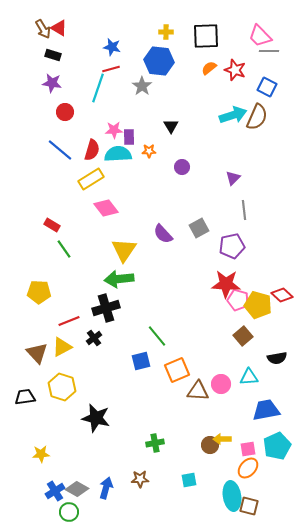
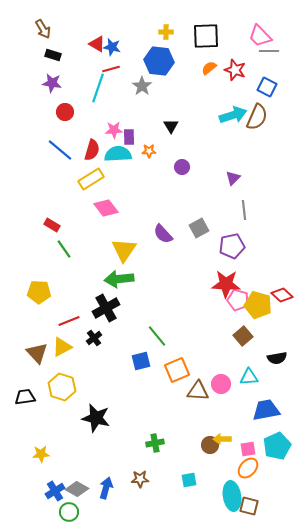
red triangle at (59, 28): moved 38 px right, 16 px down
black cross at (106, 308): rotated 12 degrees counterclockwise
